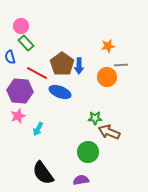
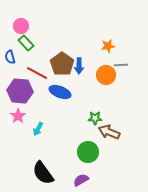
orange circle: moved 1 px left, 2 px up
pink star: rotated 14 degrees counterclockwise
purple semicircle: rotated 21 degrees counterclockwise
